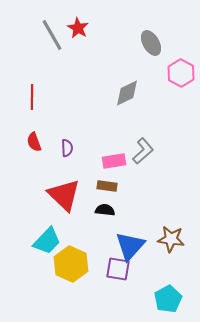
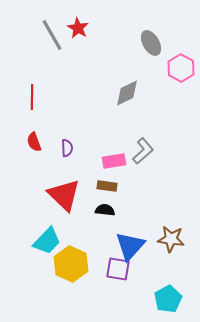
pink hexagon: moved 5 px up
